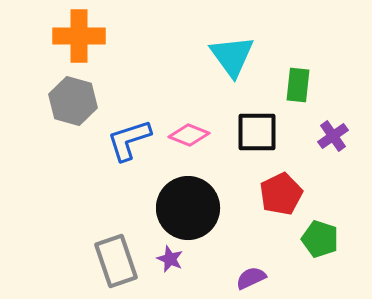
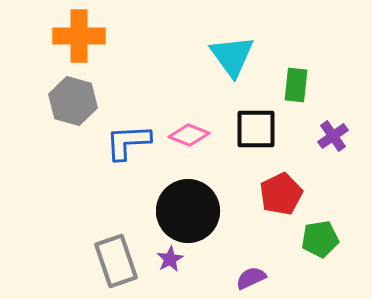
green rectangle: moved 2 px left
black square: moved 1 px left, 3 px up
blue L-shape: moved 1 px left, 2 px down; rotated 15 degrees clockwise
black circle: moved 3 px down
green pentagon: rotated 27 degrees counterclockwise
purple star: rotated 20 degrees clockwise
